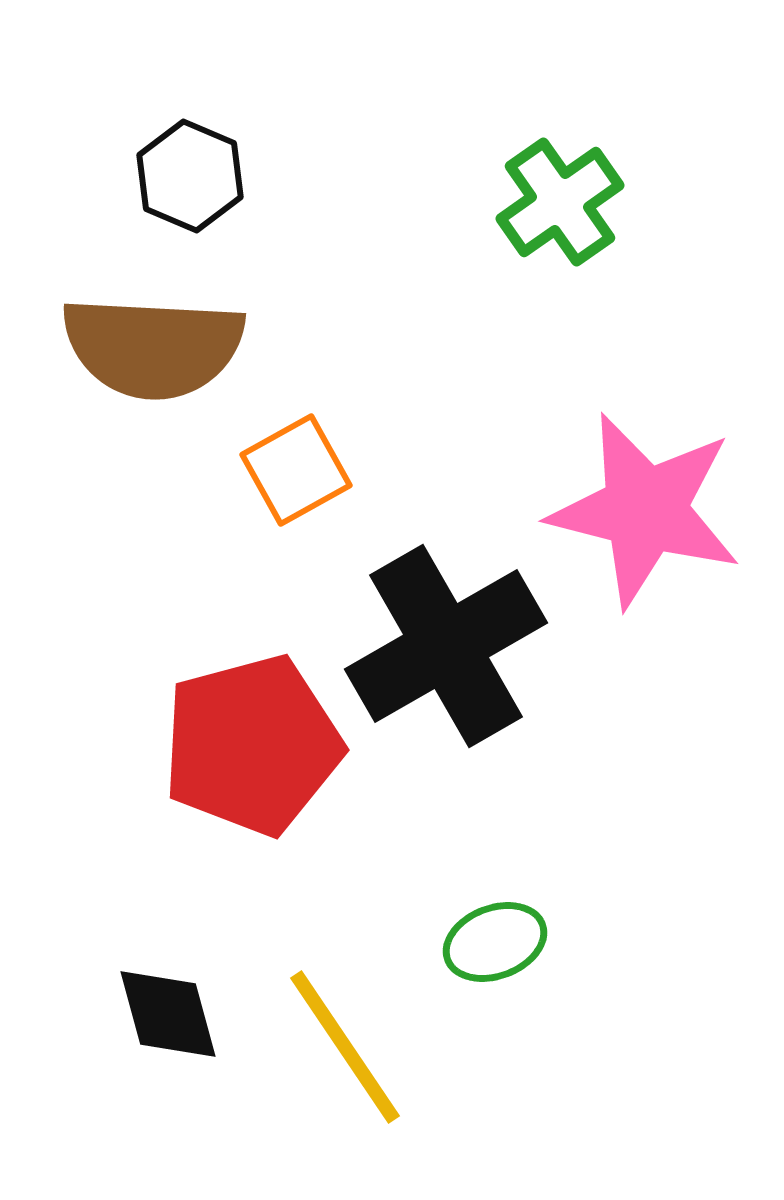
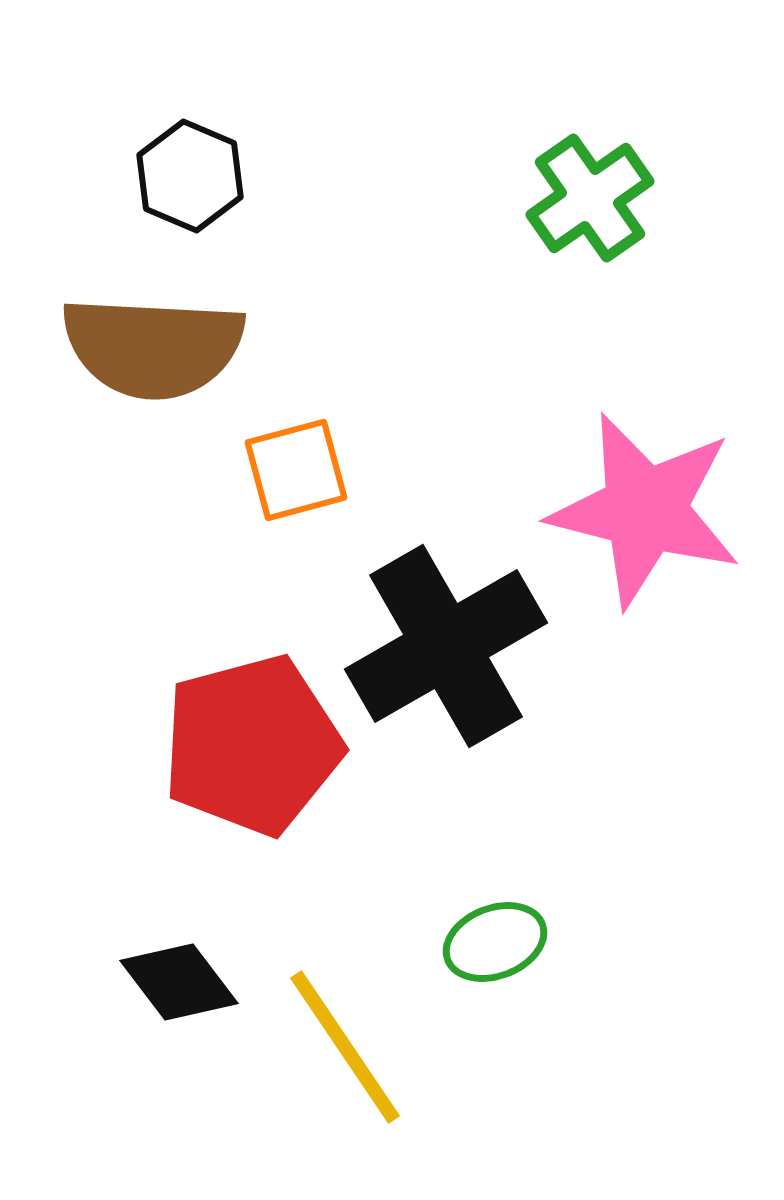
green cross: moved 30 px right, 4 px up
orange square: rotated 14 degrees clockwise
black diamond: moved 11 px right, 32 px up; rotated 22 degrees counterclockwise
